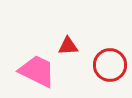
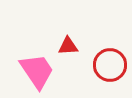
pink trapezoid: rotated 30 degrees clockwise
